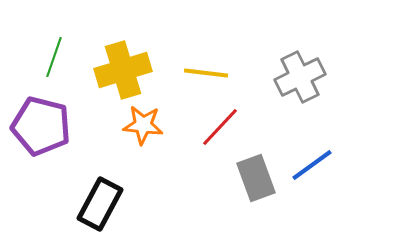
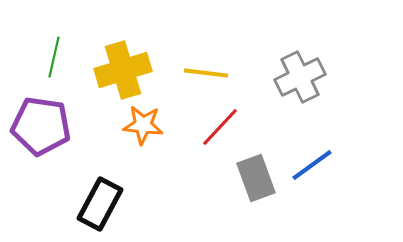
green line: rotated 6 degrees counterclockwise
purple pentagon: rotated 6 degrees counterclockwise
